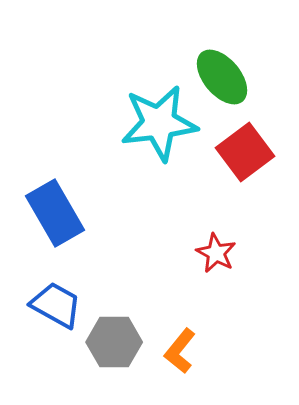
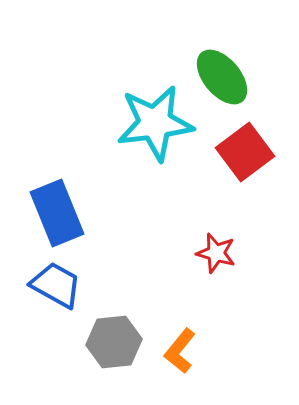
cyan star: moved 4 px left
blue rectangle: moved 2 px right; rotated 8 degrees clockwise
red star: rotated 12 degrees counterclockwise
blue trapezoid: moved 20 px up
gray hexagon: rotated 6 degrees counterclockwise
